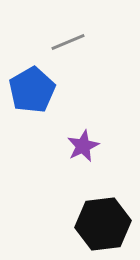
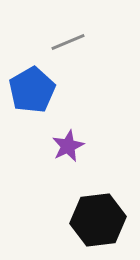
purple star: moved 15 px left
black hexagon: moved 5 px left, 4 px up
